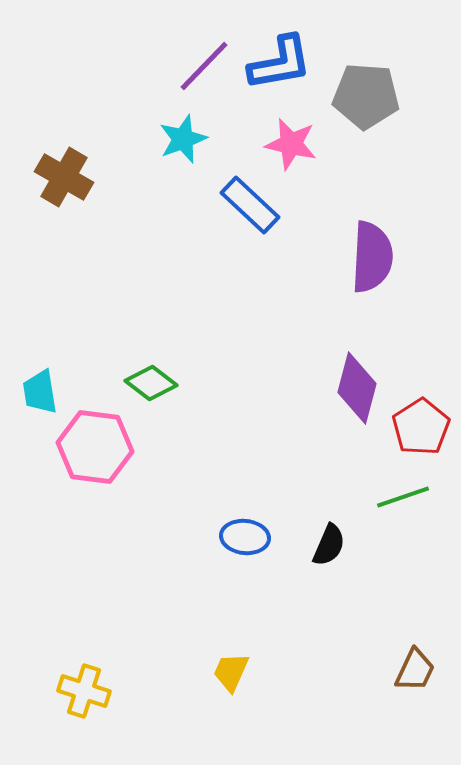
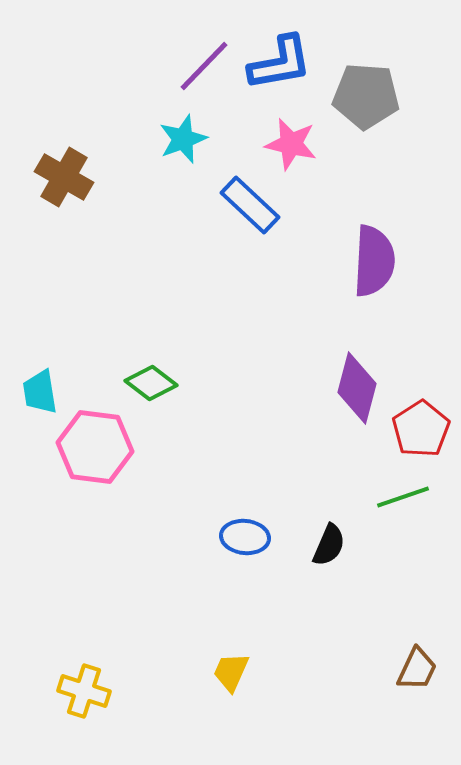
purple semicircle: moved 2 px right, 4 px down
red pentagon: moved 2 px down
brown trapezoid: moved 2 px right, 1 px up
